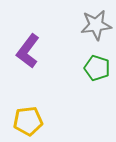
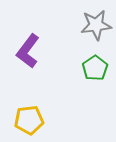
green pentagon: moved 2 px left; rotated 20 degrees clockwise
yellow pentagon: moved 1 px right, 1 px up
